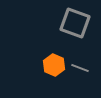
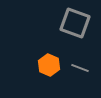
orange hexagon: moved 5 px left
